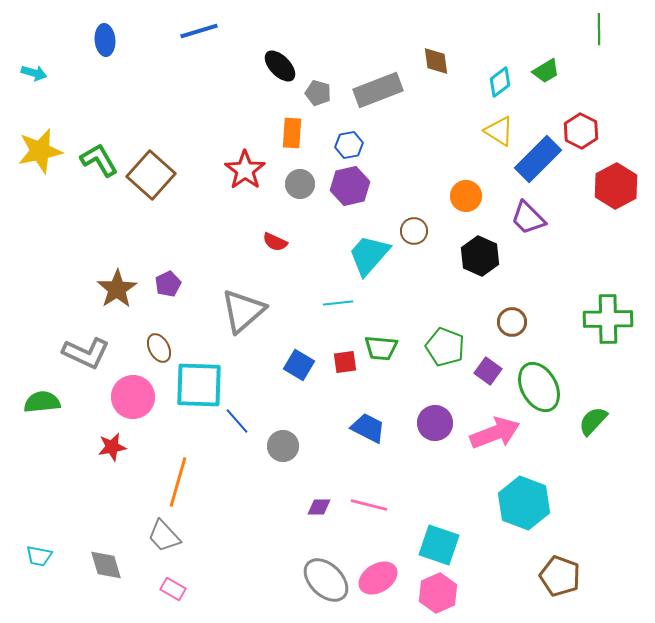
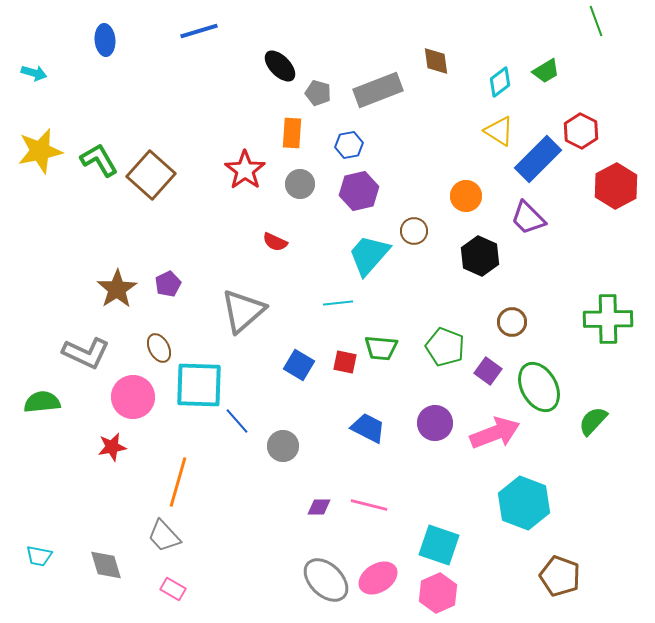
green line at (599, 29): moved 3 px left, 8 px up; rotated 20 degrees counterclockwise
purple hexagon at (350, 186): moved 9 px right, 5 px down
red square at (345, 362): rotated 20 degrees clockwise
